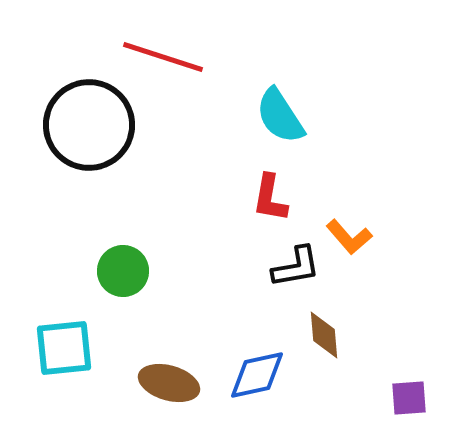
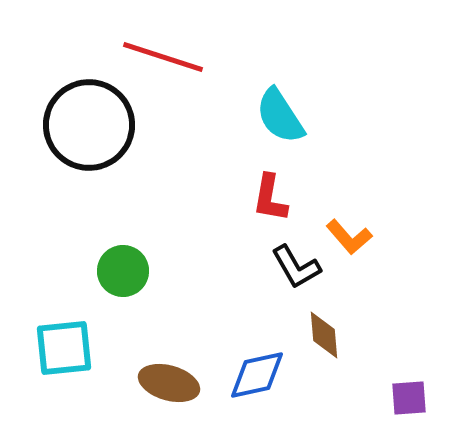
black L-shape: rotated 70 degrees clockwise
